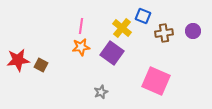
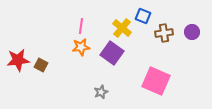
purple circle: moved 1 px left, 1 px down
